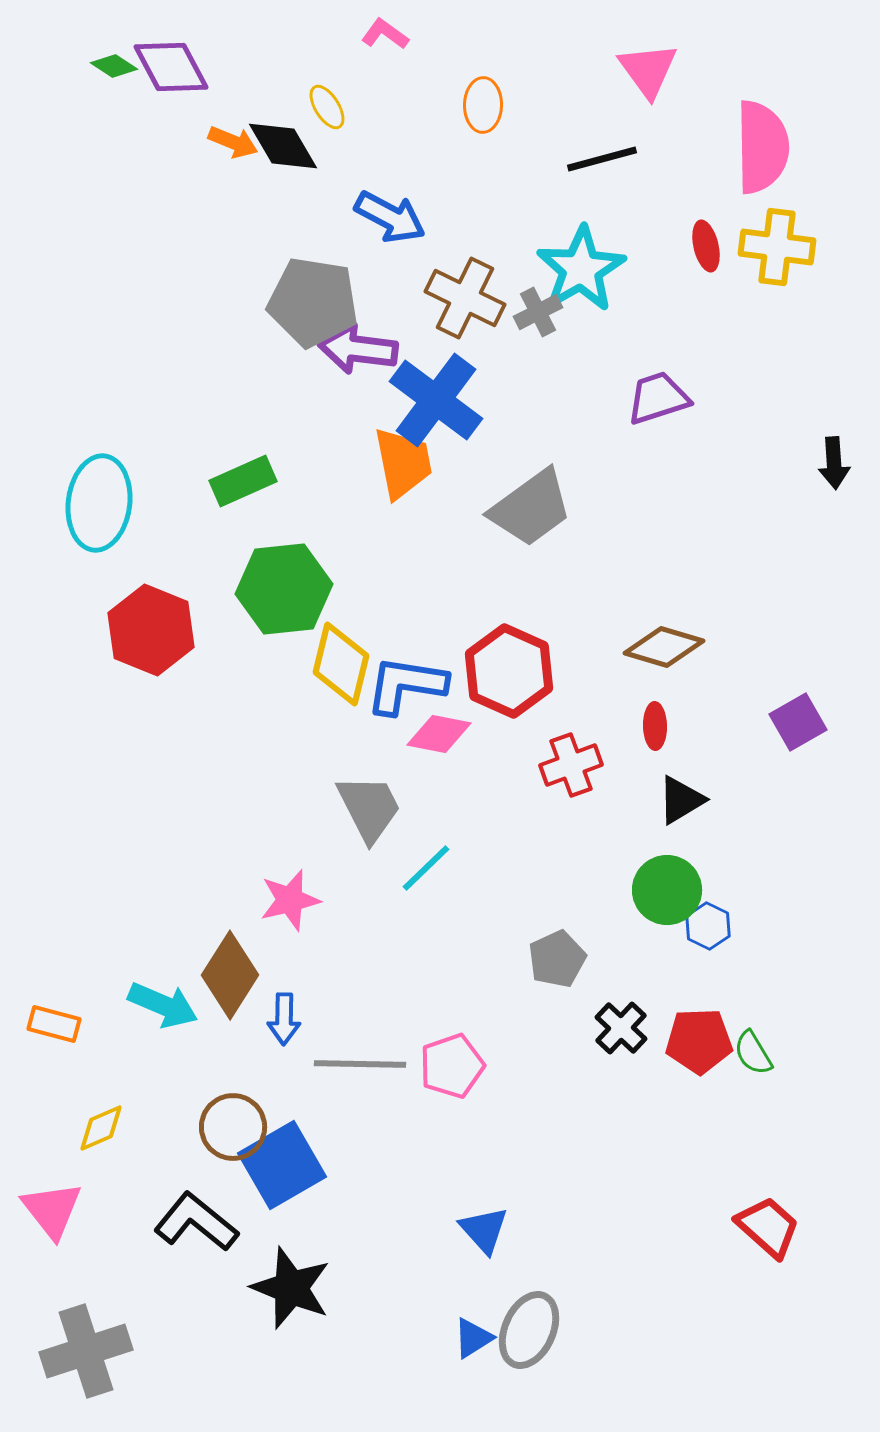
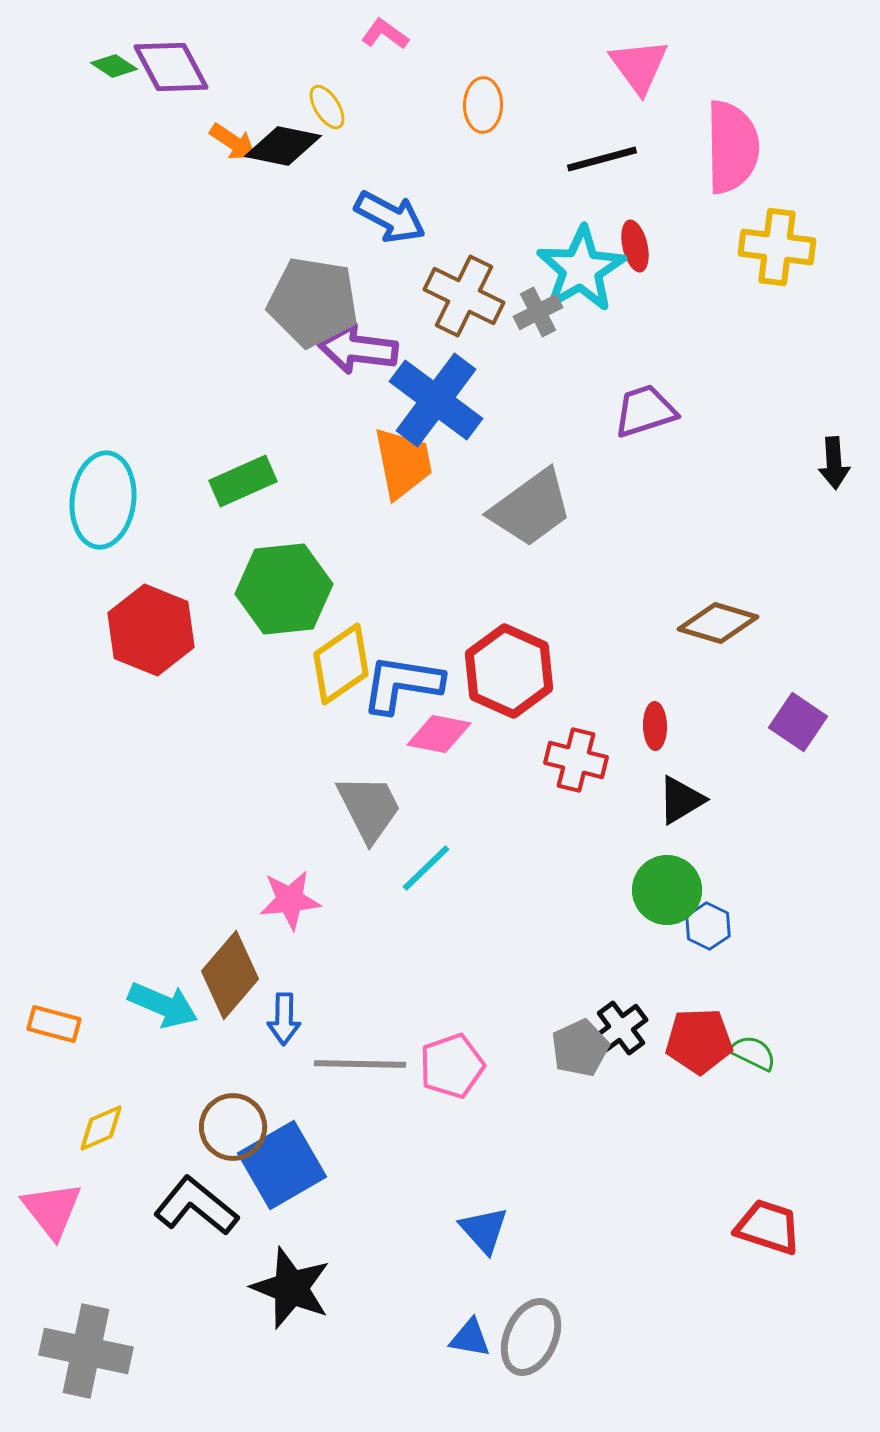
pink triangle at (648, 70): moved 9 px left, 4 px up
orange arrow at (233, 142): rotated 12 degrees clockwise
black diamond at (283, 146): rotated 48 degrees counterclockwise
pink semicircle at (762, 147): moved 30 px left
red ellipse at (706, 246): moved 71 px left
brown cross at (465, 298): moved 1 px left, 2 px up
purple trapezoid at (658, 398): moved 13 px left, 13 px down
cyan ellipse at (99, 503): moved 4 px right, 3 px up
brown diamond at (664, 647): moved 54 px right, 24 px up
yellow diamond at (341, 664): rotated 42 degrees clockwise
blue L-shape at (406, 685): moved 4 px left, 1 px up
purple square at (798, 722): rotated 26 degrees counterclockwise
red cross at (571, 765): moved 5 px right, 5 px up; rotated 34 degrees clockwise
pink star at (290, 900): rotated 8 degrees clockwise
gray pentagon at (557, 959): moved 23 px right, 89 px down
brown diamond at (230, 975): rotated 8 degrees clockwise
black cross at (621, 1028): rotated 10 degrees clockwise
green semicircle at (753, 1053): rotated 147 degrees clockwise
black L-shape at (196, 1222): moved 16 px up
red trapezoid at (768, 1227): rotated 24 degrees counterclockwise
gray ellipse at (529, 1330): moved 2 px right, 7 px down
blue triangle at (473, 1338): moved 3 px left; rotated 42 degrees clockwise
gray cross at (86, 1351): rotated 30 degrees clockwise
